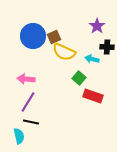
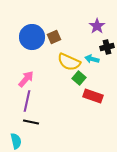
blue circle: moved 1 px left, 1 px down
black cross: rotated 16 degrees counterclockwise
yellow semicircle: moved 5 px right, 10 px down
pink arrow: rotated 126 degrees clockwise
purple line: moved 1 px left, 1 px up; rotated 20 degrees counterclockwise
cyan semicircle: moved 3 px left, 5 px down
